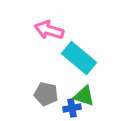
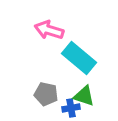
blue cross: moved 1 px left
